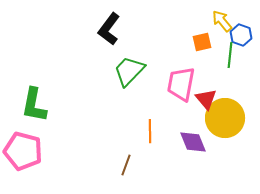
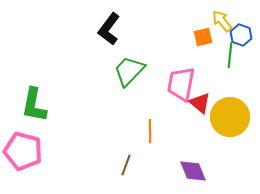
orange square: moved 1 px right, 5 px up
red triangle: moved 6 px left, 4 px down; rotated 10 degrees counterclockwise
yellow circle: moved 5 px right, 1 px up
purple diamond: moved 29 px down
